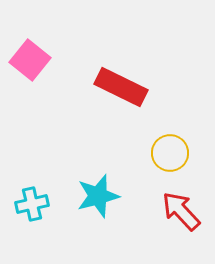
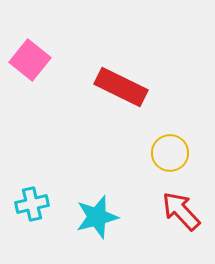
cyan star: moved 1 px left, 21 px down
